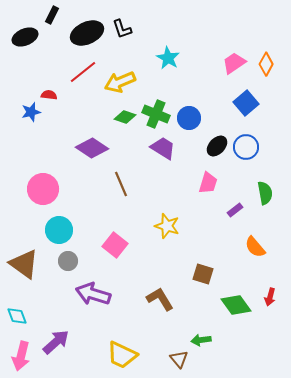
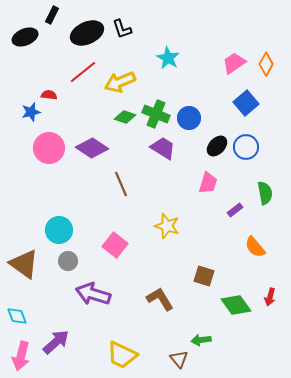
pink circle at (43, 189): moved 6 px right, 41 px up
brown square at (203, 274): moved 1 px right, 2 px down
